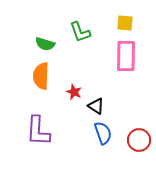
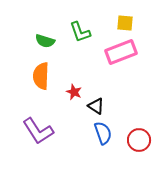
green semicircle: moved 3 px up
pink rectangle: moved 5 px left, 4 px up; rotated 68 degrees clockwise
purple L-shape: rotated 36 degrees counterclockwise
